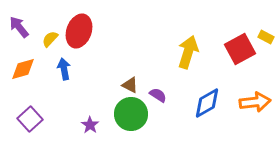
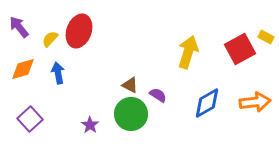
blue arrow: moved 6 px left, 4 px down
